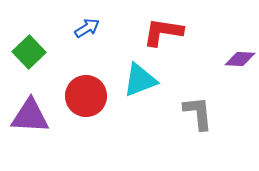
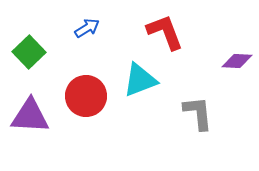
red L-shape: moved 2 px right; rotated 60 degrees clockwise
purple diamond: moved 3 px left, 2 px down
